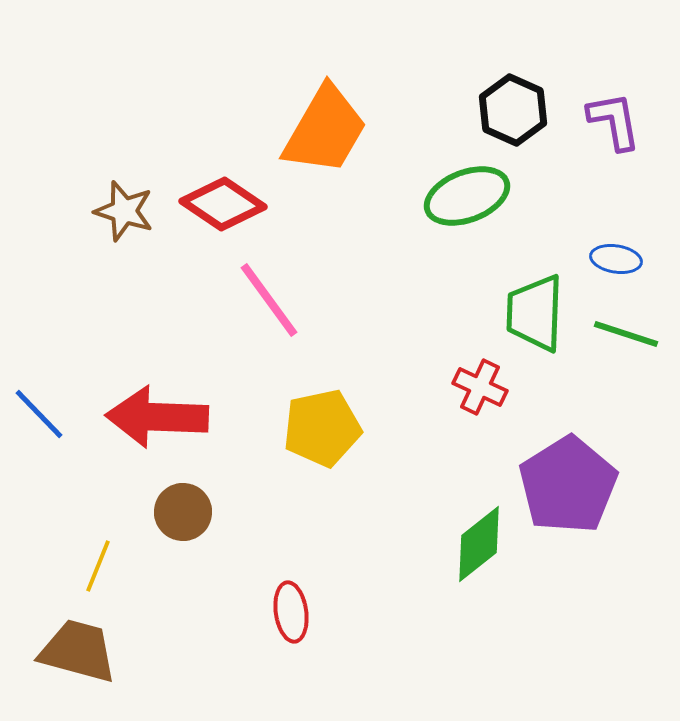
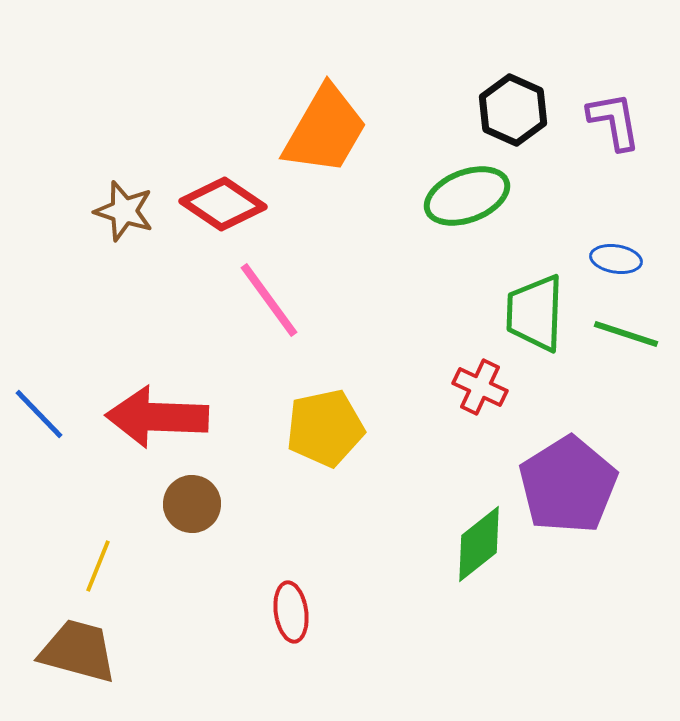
yellow pentagon: moved 3 px right
brown circle: moved 9 px right, 8 px up
